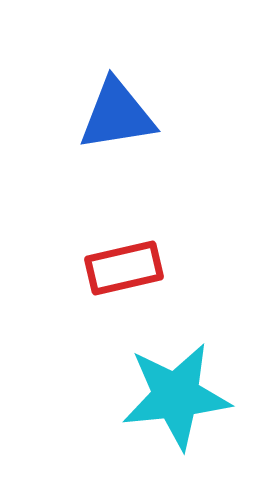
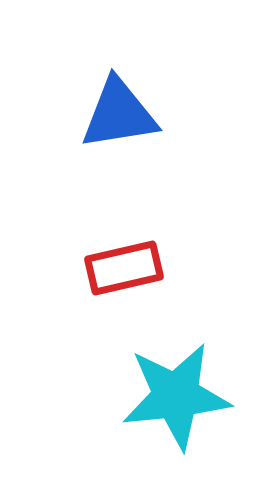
blue triangle: moved 2 px right, 1 px up
